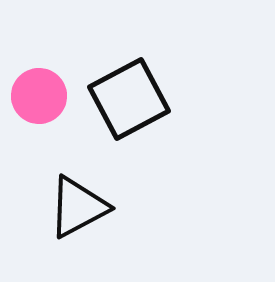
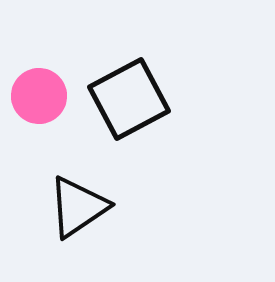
black triangle: rotated 6 degrees counterclockwise
